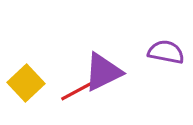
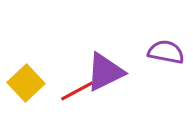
purple triangle: moved 2 px right
